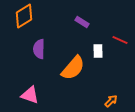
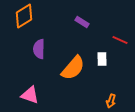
white rectangle: moved 4 px right, 8 px down
orange arrow: rotated 152 degrees clockwise
